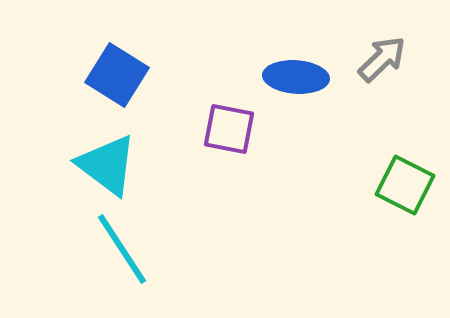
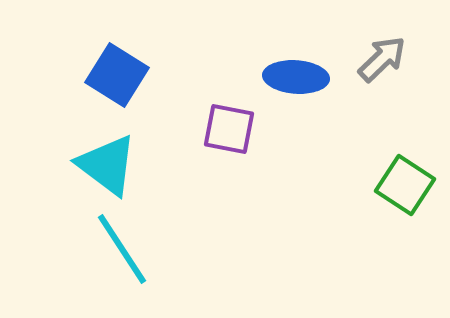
green square: rotated 6 degrees clockwise
